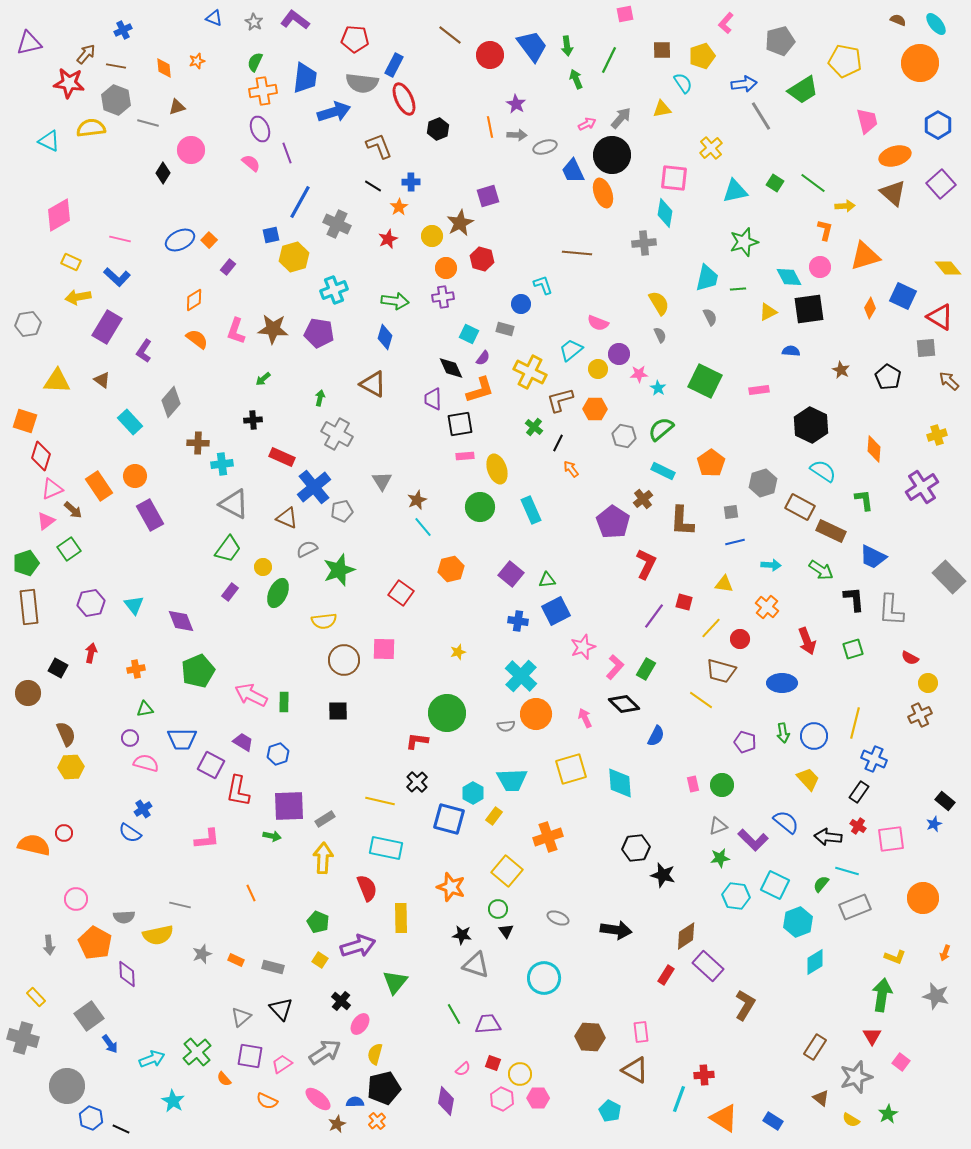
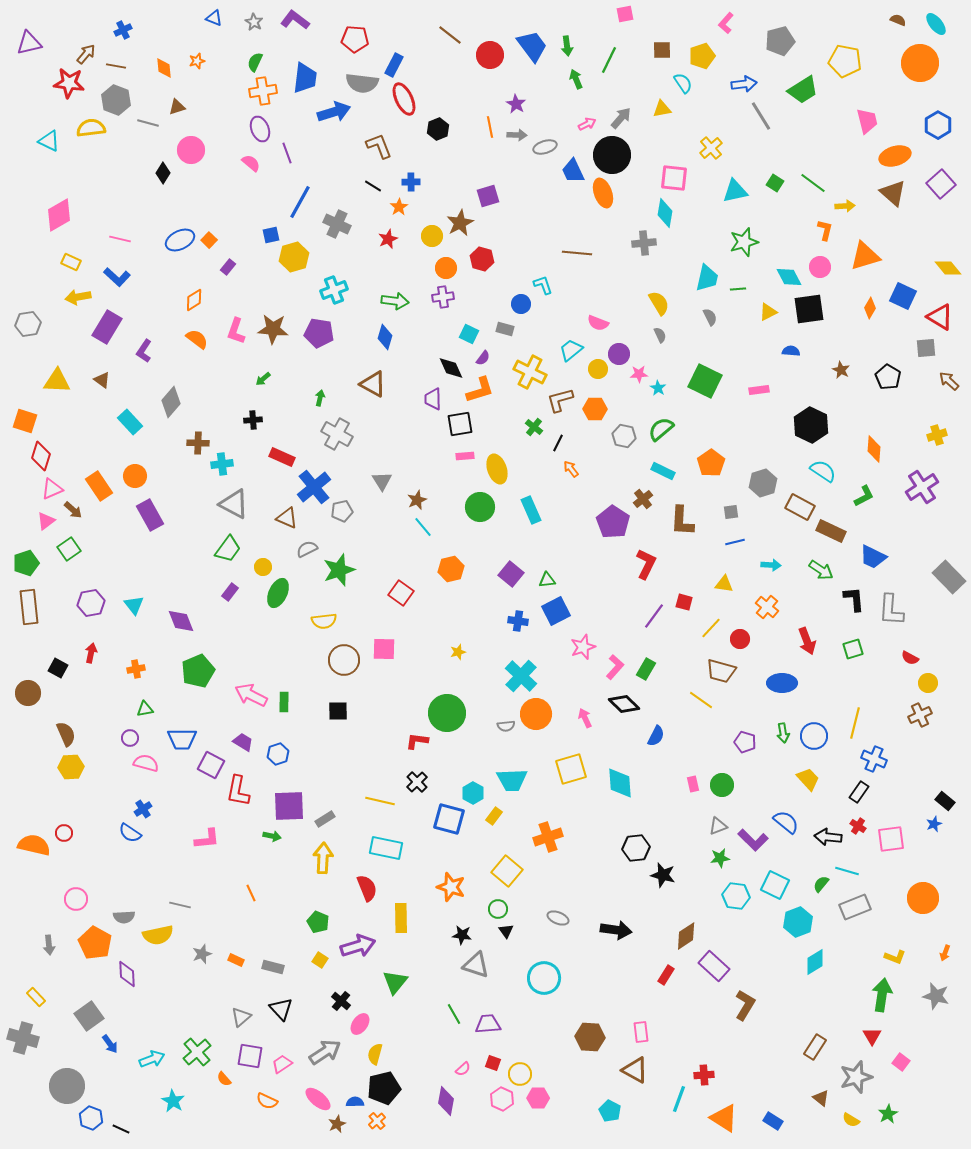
green L-shape at (864, 500): moved 4 px up; rotated 70 degrees clockwise
purple rectangle at (708, 966): moved 6 px right
